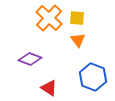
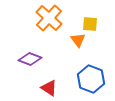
yellow square: moved 13 px right, 6 px down
blue hexagon: moved 2 px left, 2 px down
